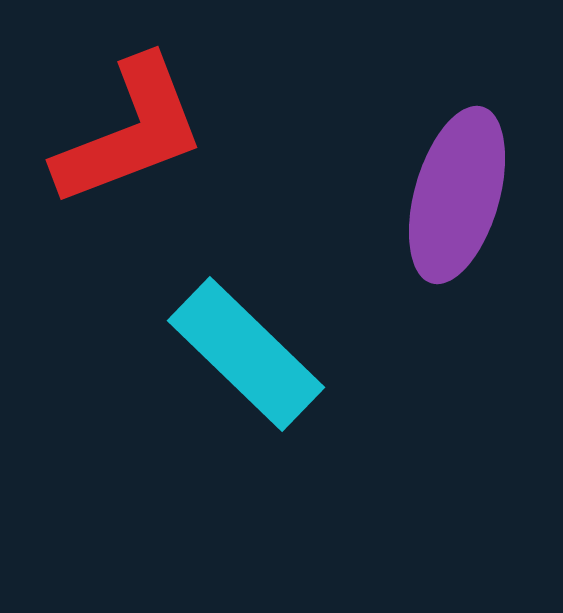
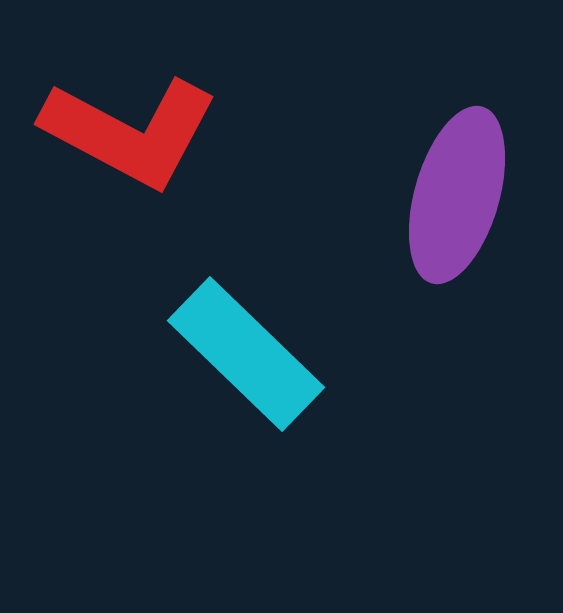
red L-shape: rotated 49 degrees clockwise
